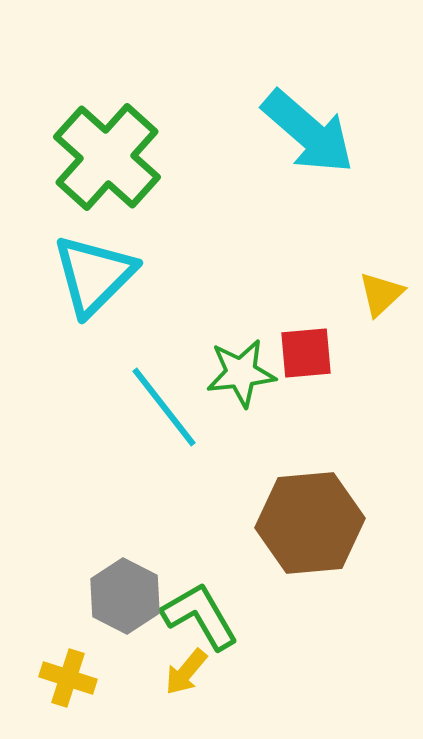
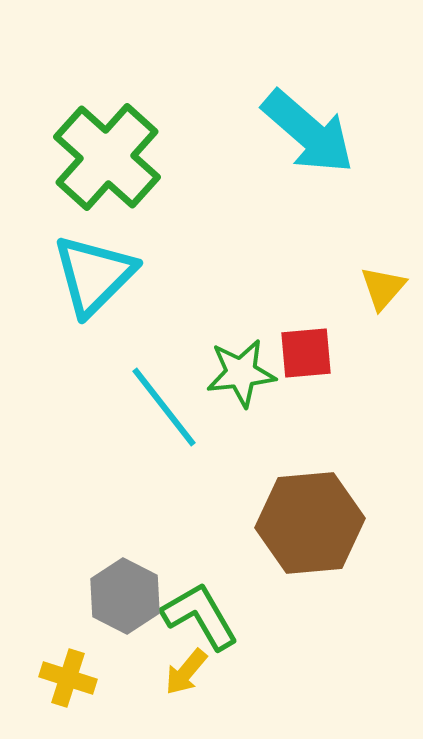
yellow triangle: moved 2 px right, 6 px up; rotated 6 degrees counterclockwise
